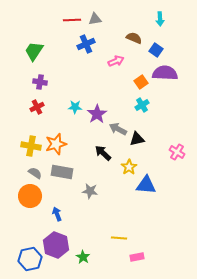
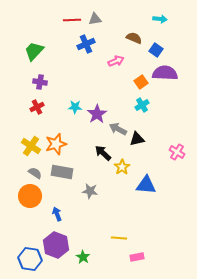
cyan arrow: rotated 80 degrees counterclockwise
green trapezoid: rotated 10 degrees clockwise
yellow cross: rotated 24 degrees clockwise
yellow star: moved 7 px left
blue hexagon: rotated 20 degrees clockwise
